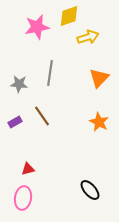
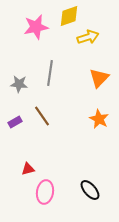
pink star: moved 1 px left
orange star: moved 3 px up
pink ellipse: moved 22 px right, 6 px up
